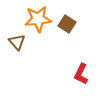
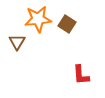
brown triangle: rotated 12 degrees clockwise
red L-shape: moved 1 px down; rotated 30 degrees counterclockwise
